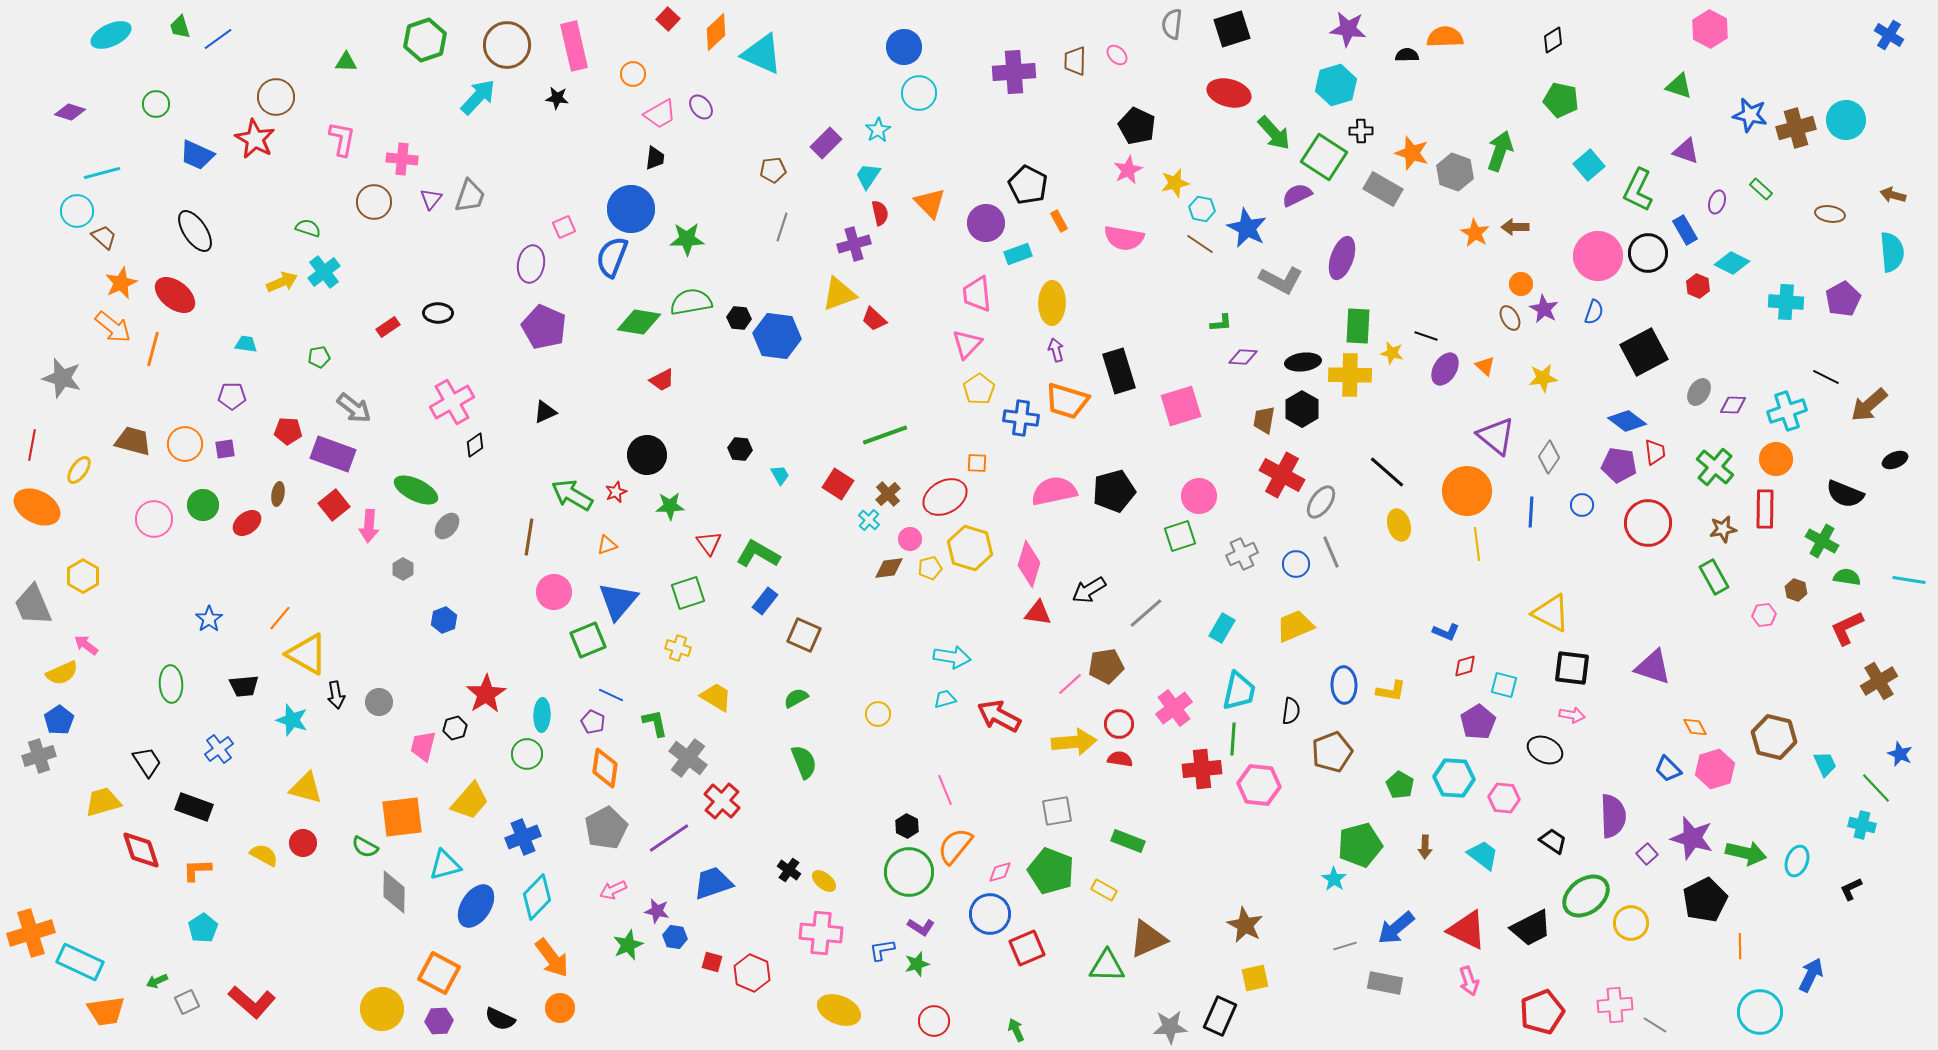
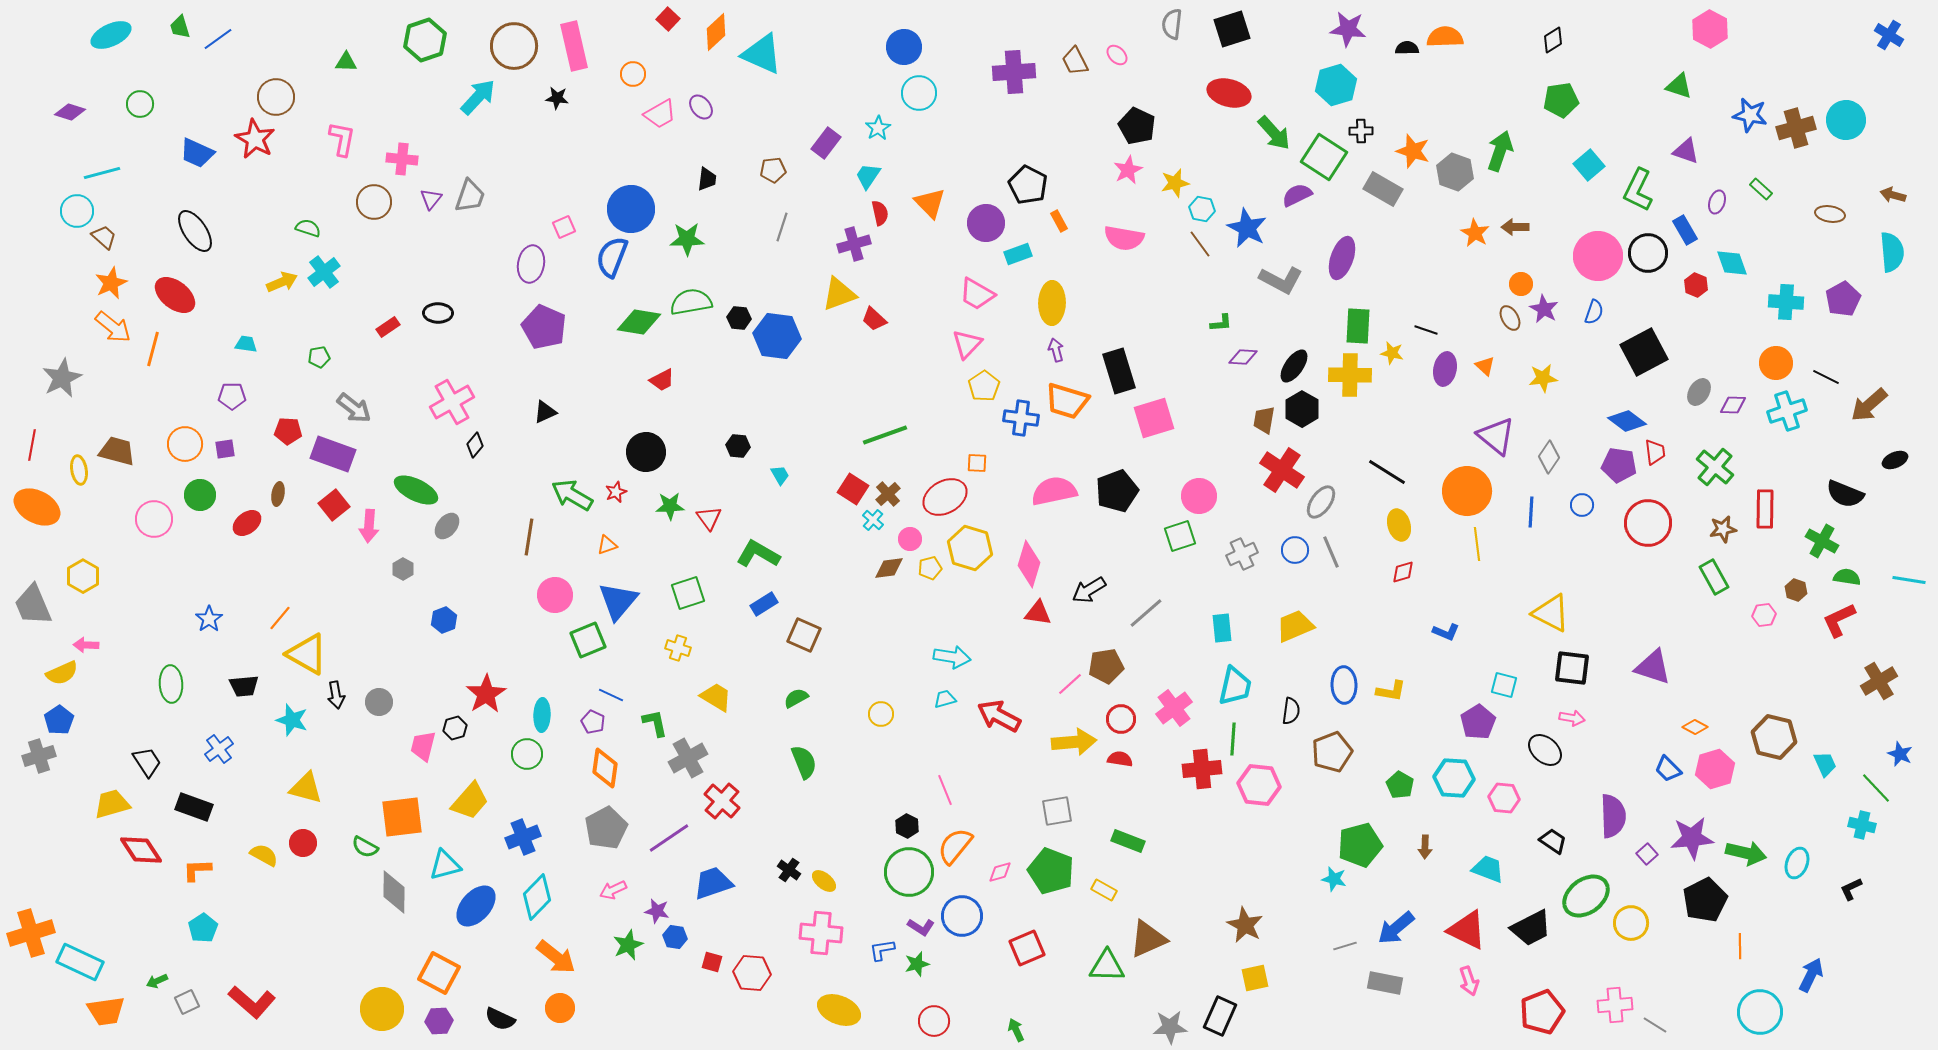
brown circle at (507, 45): moved 7 px right, 1 px down
black semicircle at (1407, 55): moved 7 px up
brown trapezoid at (1075, 61): rotated 28 degrees counterclockwise
green pentagon at (1561, 100): rotated 20 degrees counterclockwise
green circle at (156, 104): moved 16 px left
cyan star at (878, 130): moved 2 px up
purple rectangle at (826, 143): rotated 8 degrees counterclockwise
orange star at (1412, 153): moved 1 px right, 2 px up
blue trapezoid at (197, 155): moved 2 px up
black trapezoid at (655, 158): moved 52 px right, 21 px down
brown line at (1200, 244): rotated 20 degrees clockwise
cyan diamond at (1732, 263): rotated 44 degrees clockwise
orange star at (121, 283): moved 10 px left
red hexagon at (1698, 286): moved 2 px left, 1 px up
pink trapezoid at (977, 294): rotated 54 degrees counterclockwise
black line at (1426, 336): moved 6 px up
black ellipse at (1303, 362): moved 9 px left, 4 px down; rotated 48 degrees counterclockwise
purple ellipse at (1445, 369): rotated 20 degrees counterclockwise
gray star at (62, 378): rotated 30 degrees clockwise
yellow pentagon at (979, 389): moved 5 px right, 3 px up
pink square at (1181, 406): moved 27 px left, 12 px down
brown trapezoid at (133, 441): moved 16 px left, 10 px down
black diamond at (475, 445): rotated 15 degrees counterclockwise
black hexagon at (740, 449): moved 2 px left, 3 px up
black circle at (647, 455): moved 1 px left, 3 px up
orange circle at (1776, 459): moved 96 px up
yellow ellipse at (79, 470): rotated 44 degrees counterclockwise
black line at (1387, 472): rotated 9 degrees counterclockwise
red cross at (1282, 475): moved 5 px up; rotated 6 degrees clockwise
red square at (838, 484): moved 15 px right, 5 px down
black pentagon at (1114, 491): moved 3 px right; rotated 6 degrees counterclockwise
green circle at (203, 505): moved 3 px left, 10 px up
cyan cross at (869, 520): moved 4 px right
red triangle at (709, 543): moved 25 px up
blue circle at (1296, 564): moved 1 px left, 14 px up
pink circle at (554, 592): moved 1 px right, 3 px down
blue rectangle at (765, 601): moved 1 px left, 3 px down; rotated 20 degrees clockwise
cyan rectangle at (1222, 628): rotated 36 degrees counterclockwise
red L-shape at (1847, 628): moved 8 px left, 8 px up
pink arrow at (86, 645): rotated 35 degrees counterclockwise
red diamond at (1465, 666): moved 62 px left, 94 px up
cyan trapezoid at (1239, 691): moved 4 px left, 5 px up
yellow circle at (878, 714): moved 3 px right
pink arrow at (1572, 715): moved 3 px down
red circle at (1119, 724): moved 2 px right, 5 px up
orange diamond at (1695, 727): rotated 35 degrees counterclockwise
black ellipse at (1545, 750): rotated 16 degrees clockwise
gray cross at (688, 758): rotated 24 degrees clockwise
yellow trapezoid at (103, 802): moved 9 px right, 2 px down
purple star at (1692, 838): rotated 21 degrees counterclockwise
red diamond at (141, 850): rotated 15 degrees counterclockwise
cyan trapezoid at (1483, 855): moved 5 px right, 14 px down; rotated 16 degrees counterclockwise
cyan ellipse at (1797, 861): moved 2 px down
cyan star at (1334, 879): rotated 20 degrees counterclockwise
blue ellipse at (476, 906): rotated 9 degrees clockwise
blue circle at (990, 914): moved 28 px left, 2 px down
orange arrow at (552, 958): moved 4 px right, 1 px up; rotated 15 degrees counterclockwise
red hexagon at (752, 973): rotated 18 degrees counterclockwise
